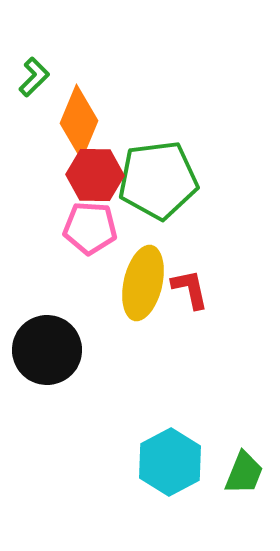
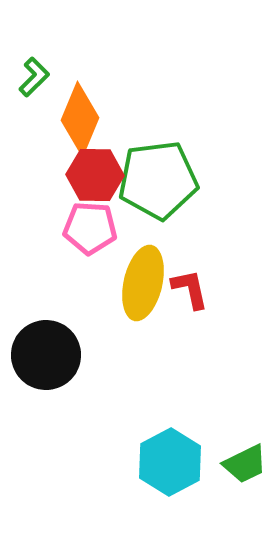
orange diamond: moved 1 px right, 3 px up
black circle: moved 1 px left, 5 px down
green trapezoid: moved 1 px right, 9 px up; rotated 42 degrees clockwise
